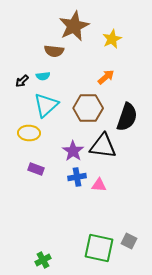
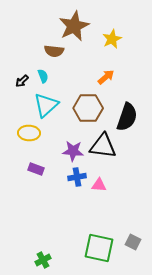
cyan semicircle: rotated 104 degrees counterclockwise
purple star: rotated 30 degrees counterclockwise
gray square: moved 4 px right, 1 px down
